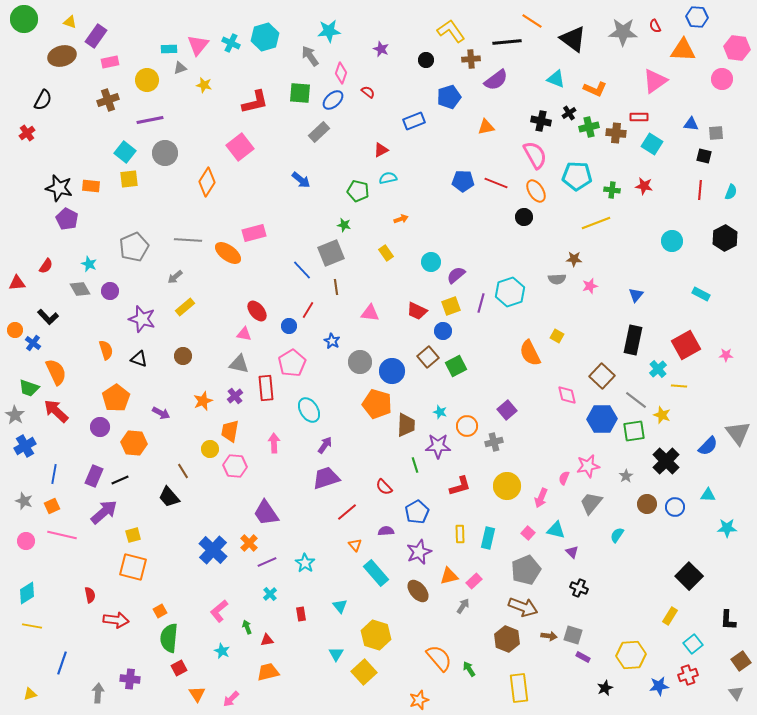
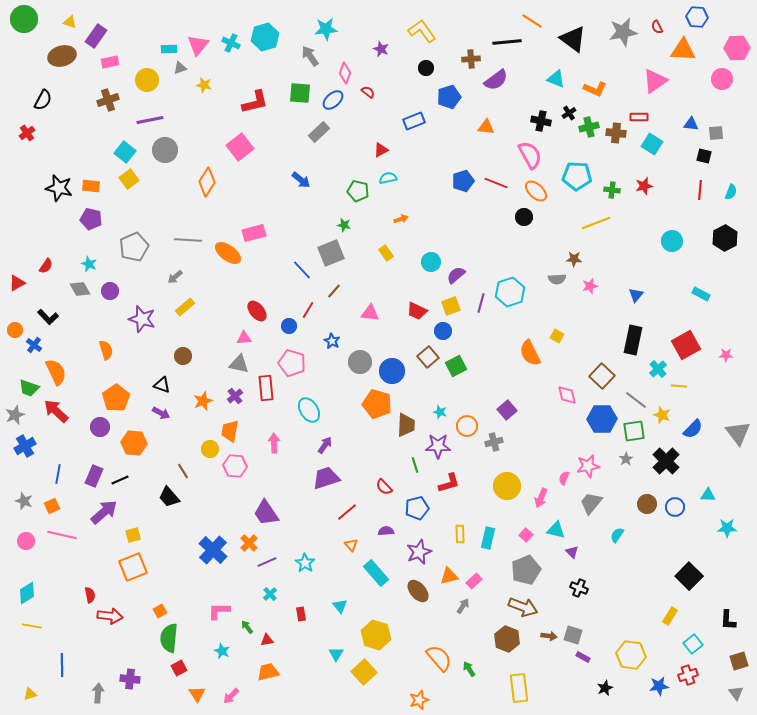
red semicircle at (655, 26): moved 2 px right, 1 px down
cyan star at (329, 31): moved 3 px left, 2 px up
yellow L-shape at (451, 31): moved 29 px left
gray star at (623, 32): rotated 12 degrees counterclockwise
pink hexagon at (737, 48): rotated 10 degrees counterclockwise
black circle at (426, 60): moved 8 px down
pink diamond at (341, 73): moved 4 px right
orange triangle at (486, 127): rotated 18 degrees clockwise
gray circle at (165, 153): moved 3 px up
pink semicircle at (535, 155): moved 5 px left
yellow square at (129, 179): rotated 30 degrees counterclockwise
blue pentagon at (463, 181): rotated 20 degrees counterclockwise
red star at (644, 186): rotated 24 degrees counterclockwise
orange ellipse at (536, 191): rotated 15 degrees counterclockwise
purple pentagon at (67, 219): moved 24 px right; rotated 15 degrees counterclockwise
red triangle at (17, 283): rotated 24 degrees counterclockwise
brown line at (336, 287): moved 2 px left, 4 px down; rotated 49 degrees clockwise
pink triangle at (244, 334): moved 4 px down; rotated 14 degrees counterclockwise
blue cross at (33, 343): moved 1 px right, 2 px down
black triangle at (139, 359): moved 23 px right, 26 px down
pink pentagon at (292, 363): rotated 24 degrees counterclockwise
gray star at (15, 415): rotated 18 degrees clockwise
blue semicircle at (708, 446): moved 15 px left, 17 px up
blue line at (54, 474): moved 4 px right
gray star at (626, 476): moved 17 px up
red L-shape at (460, 486): moved 11 px left, 3 px up
blue pentagon at (417, 512): moved 4 px up; rotated 15 degrees clockwise
pink square at (528, 533): moved 2 px left, 2 px down
orange triangle at (355, 545): moved 4 px left
orange square at (133, 567): rotated 36 degrees counterclockwise
pink L-shape at (219, 611): rotated 40 degrees clockwise
red arrow at (116, 620): moved 6 px left, 4 px up
green arrow at (247, 627): rotated 16 degrees counterclockwise
yellow hexagon at (631, 655): rotated 12 degrees clockwise
brown square at (741, 661): moved 2 px left; rotated 18 degrees clockwise
blue line at (62, 663): moved 2 px down; rotated 20 degrees counterclockwise
pink arrow at (231, 699): moved 3 px up
